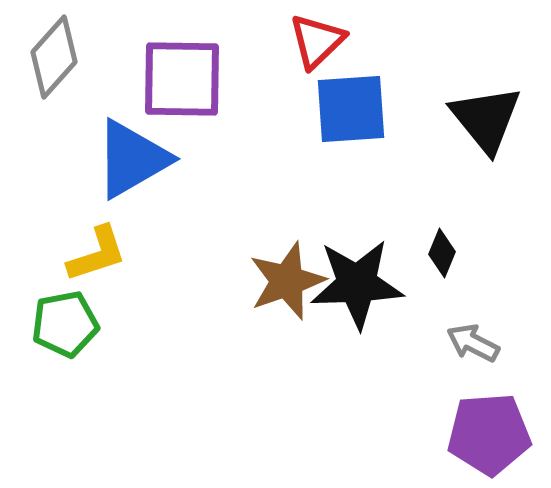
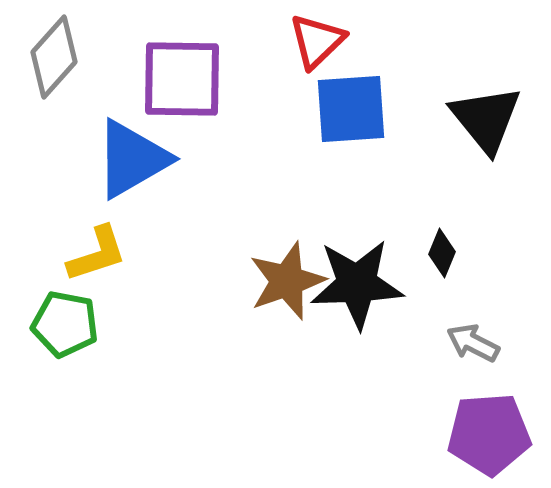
green pentagon: rotated 22 degrees clockwise
